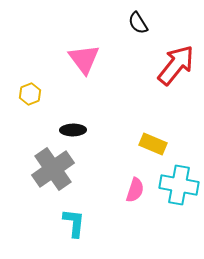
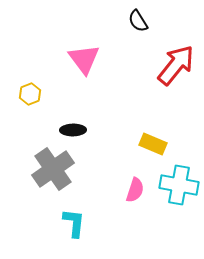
black semicircle: moved 2 px up
